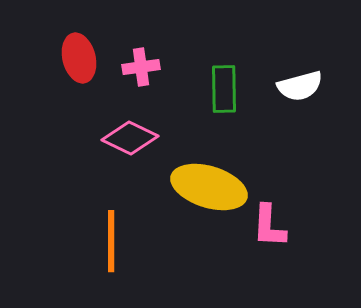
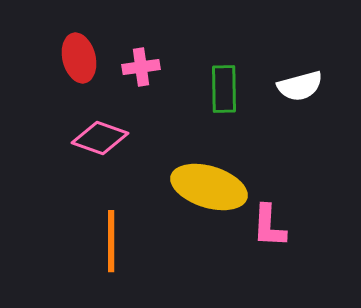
pink diamond: moved 30 px left; rotated 6 degrees counterclockwise
